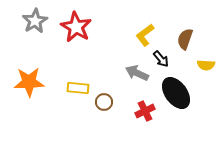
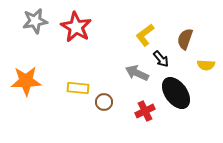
gray star: rotated 20 degrees clockwise
orange star: moved 3 px left, 1 px up
